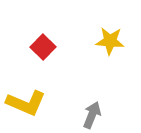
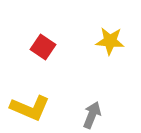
red square: rotated 10 degrees counterclockwise
yellow L-shape: moved 4 px right, 5 px down
